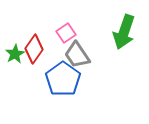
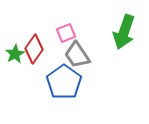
pink square: rotated 12 degrees clockwise
blue pentagon: moved 1 px right, 3 px down
